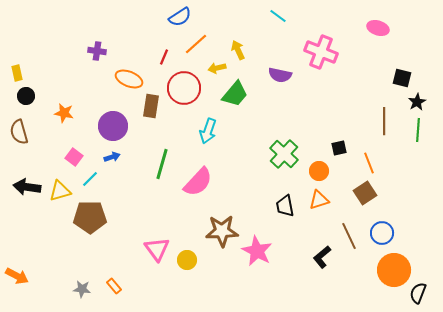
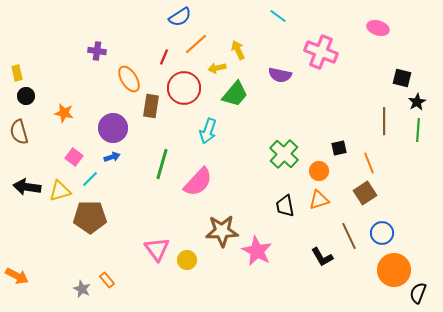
orange ellipse at (129, 79): rotated 36 degrees clockwise
purple circle at (113, 126): moved 2 px down
black L-shape at (322, 257): rotated 80 degrees counterclockwise
orange rectangle at (114, 286): moved 7 px left, 6 px up
gray star at (82, 289): rotated 18 degrees clockwise
